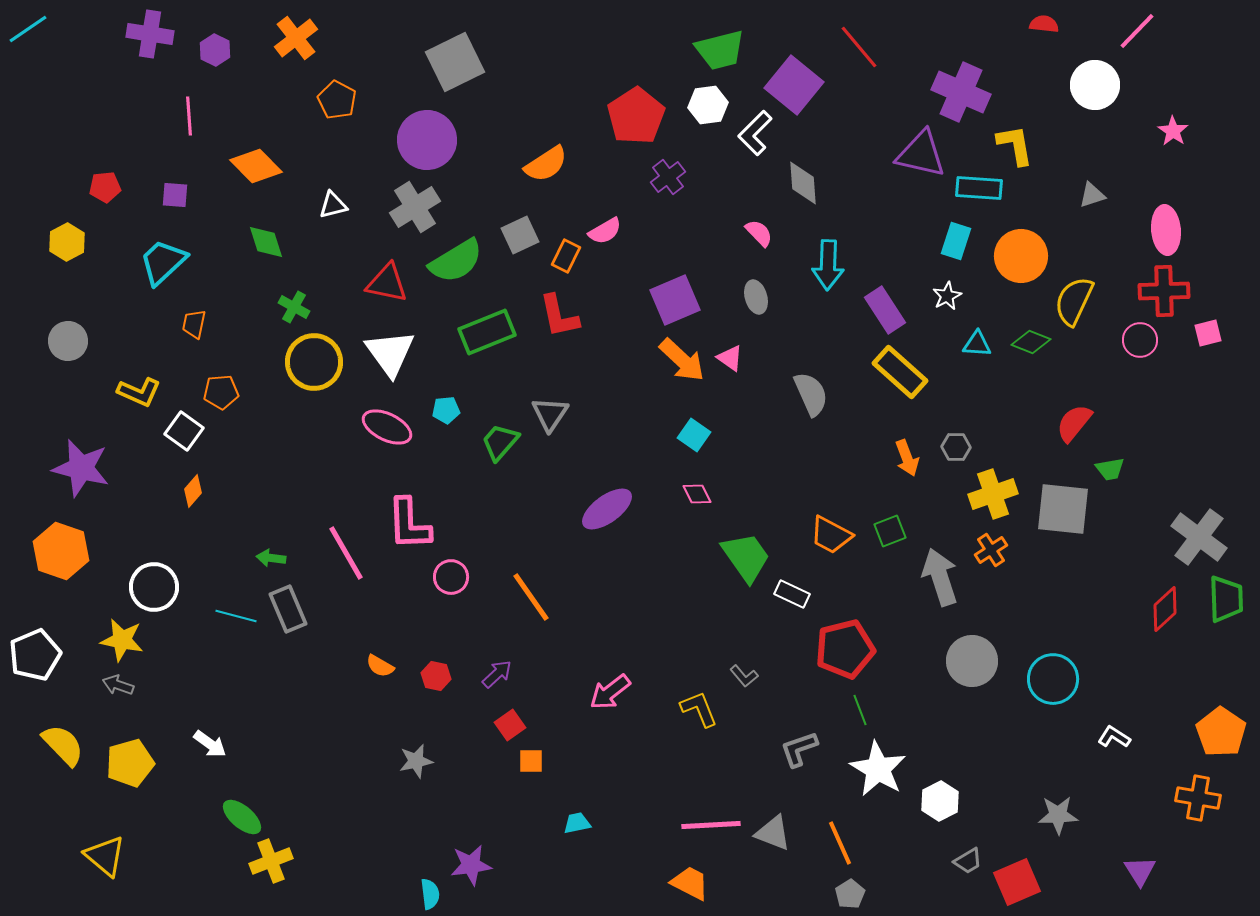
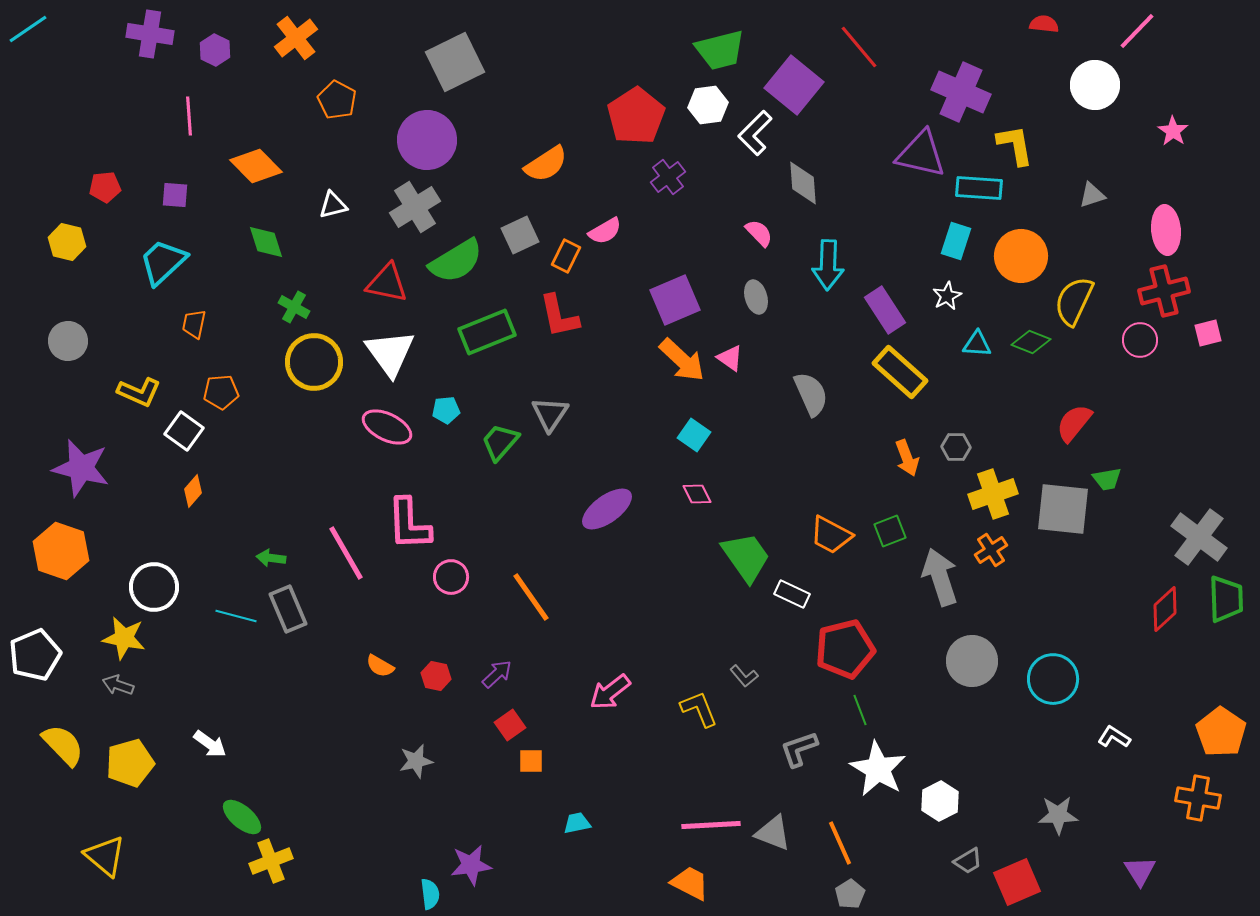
yellow hexagon at (67, 242): rotated 18 degrees counterclockwise
red cross at (1164, 291): rotated 12 degrees counterclockwise
green trapezoid at (1110, 469): moved 3 px left, 10 px down
yellow star at (122, 640): moved 2 px right, 2 px up
